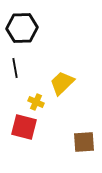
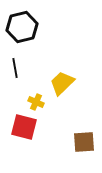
black hexagon: moved 1 px up; rotated 12 degrees counterclockwise
